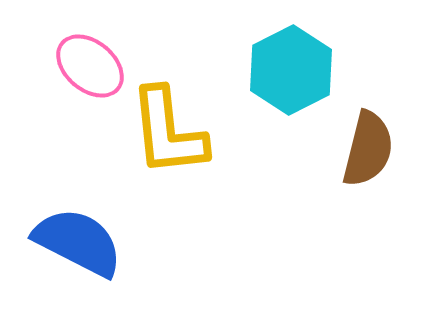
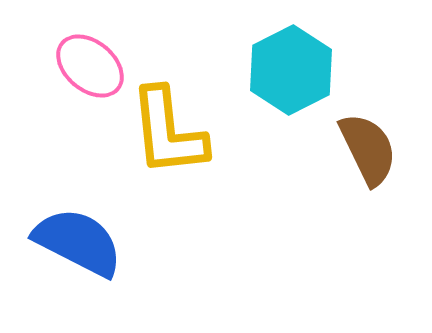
brown semicircle: rotated 40 degrees counterclockwise
